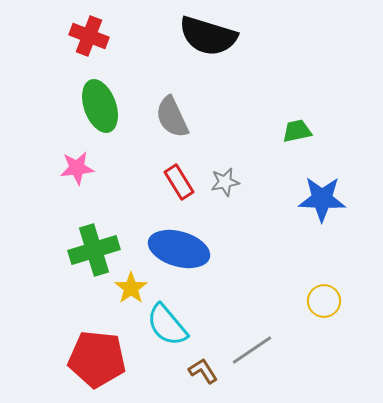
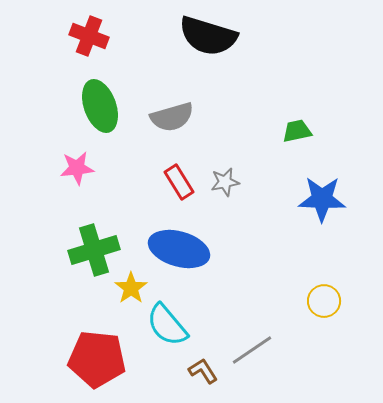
gray semicircle: rotated 81 degrees counterclockwise
